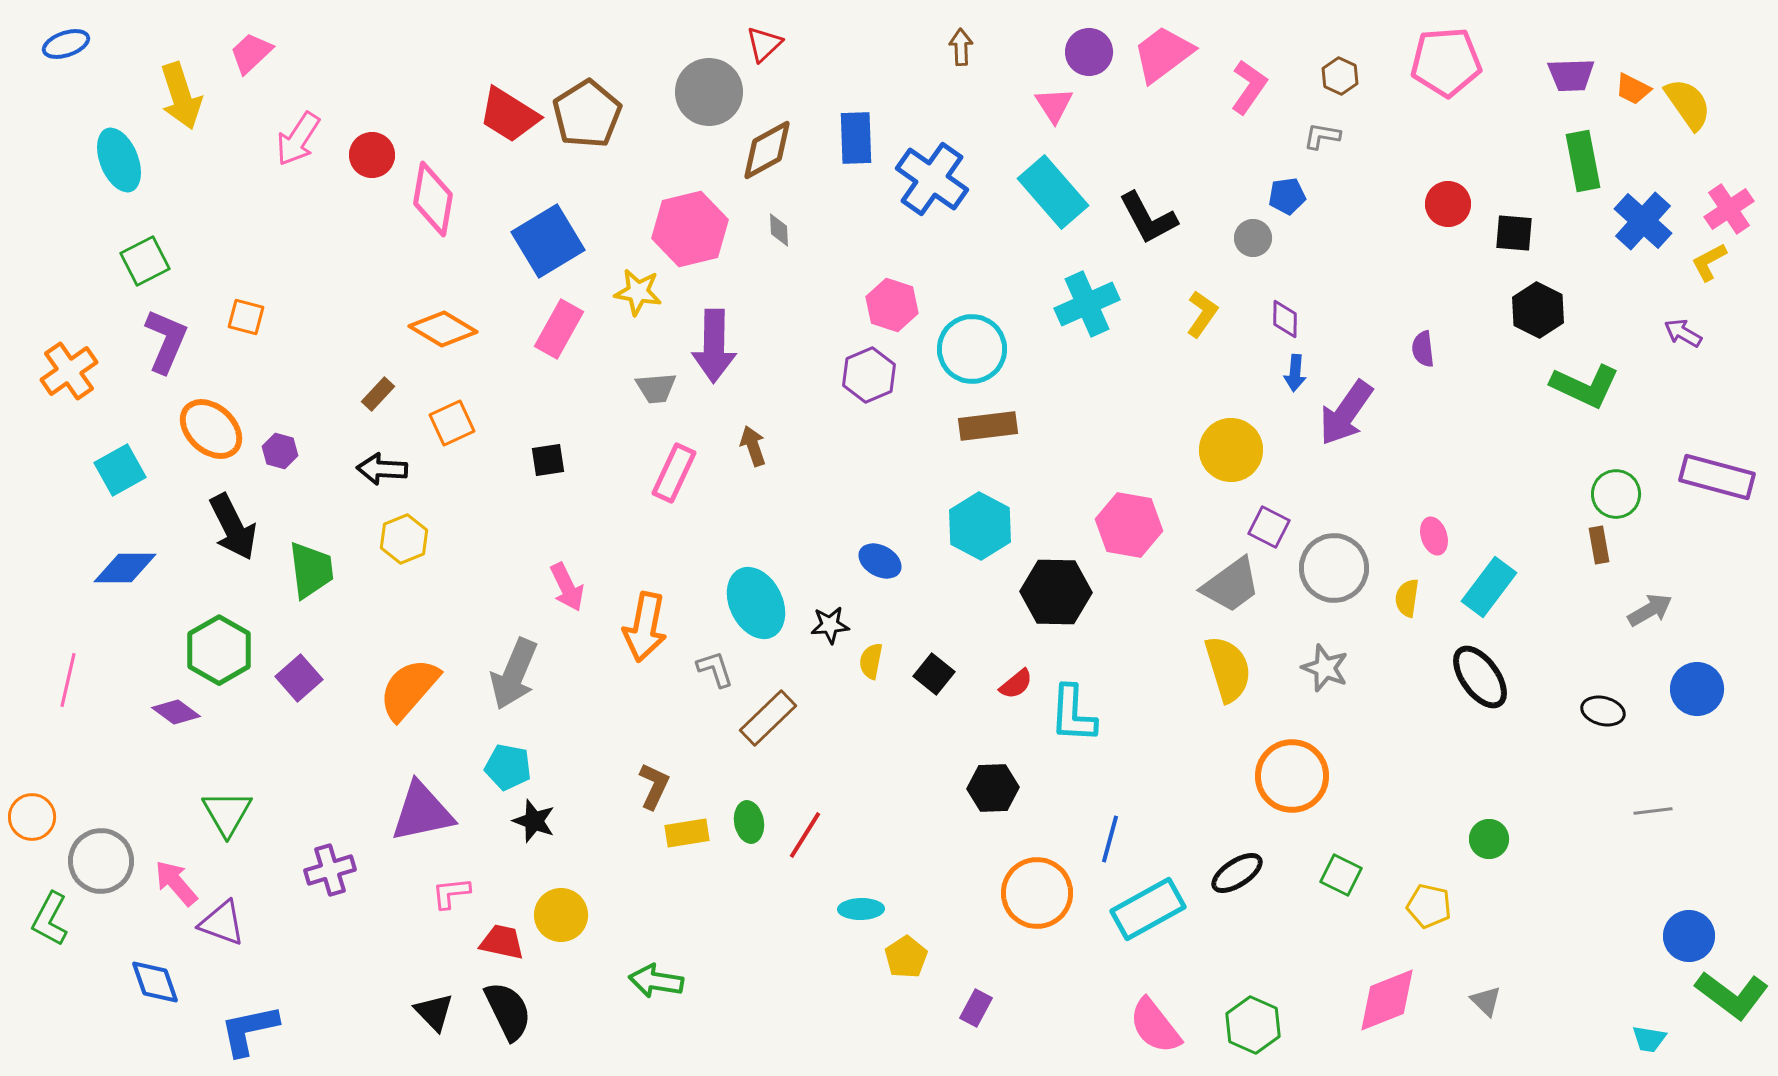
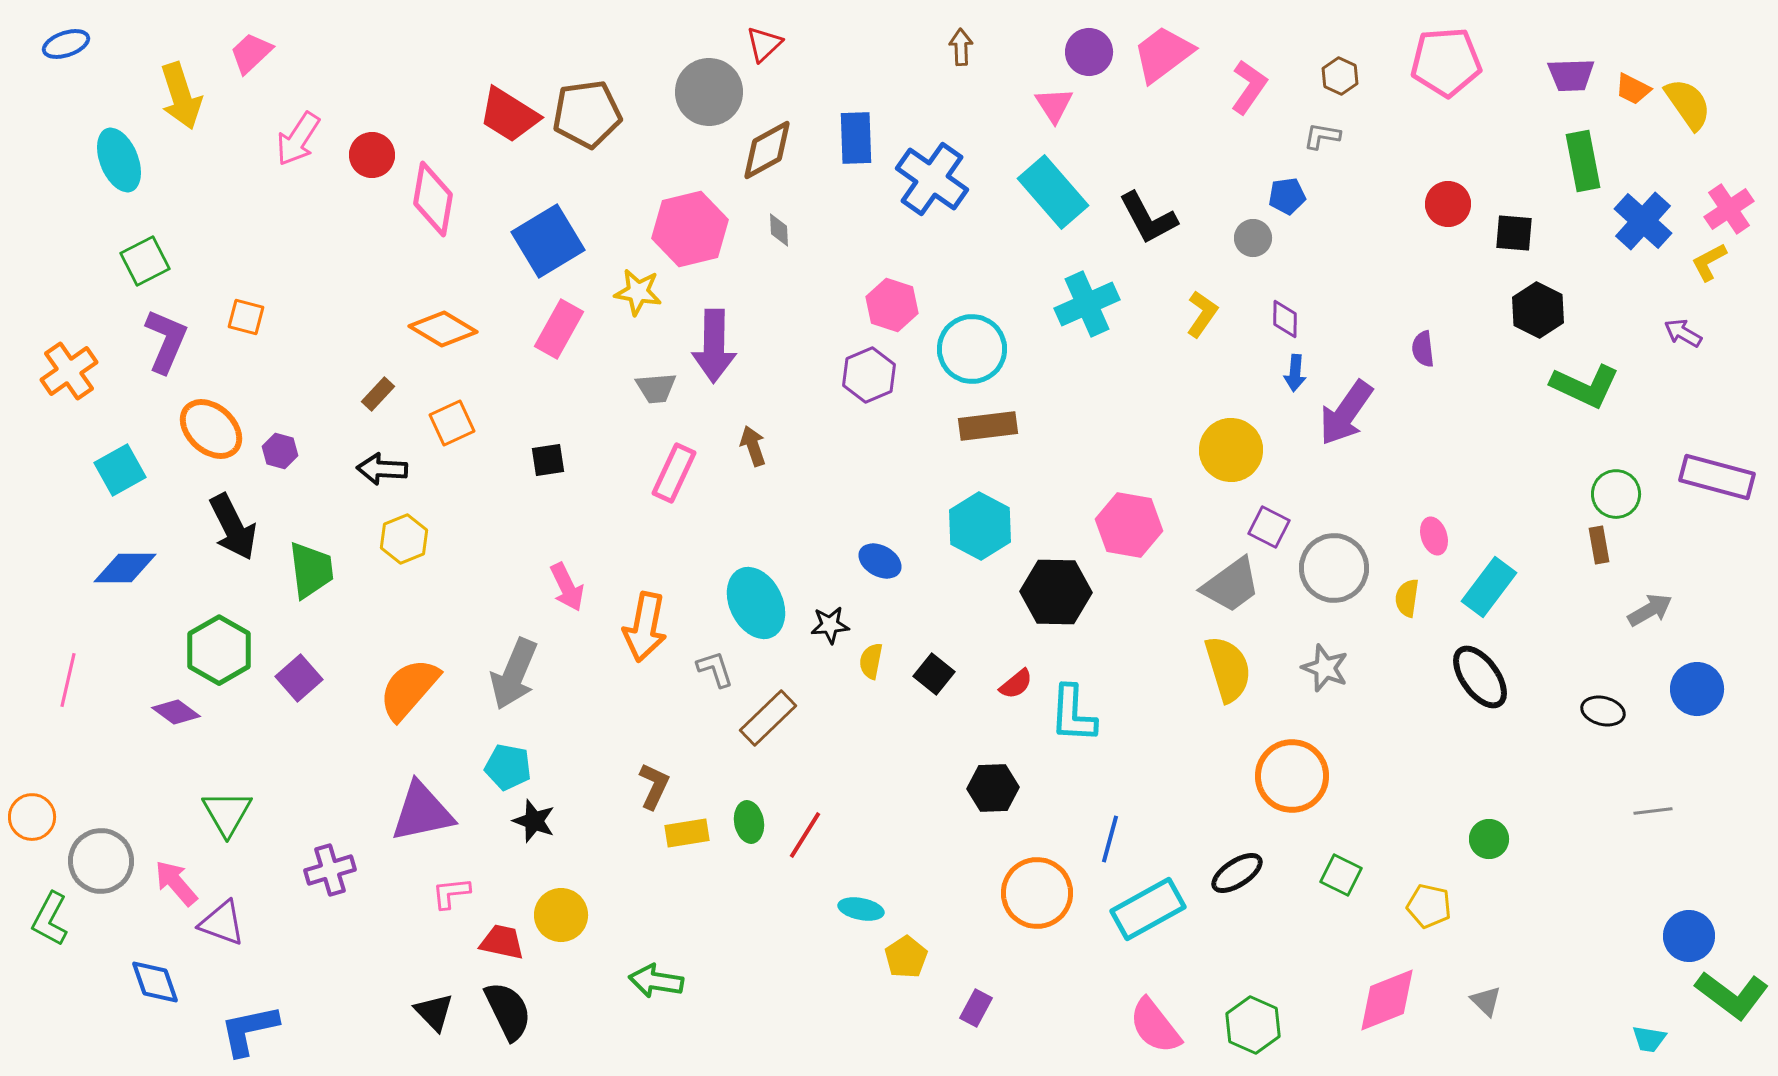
brown pentagon at (587, 114): rotated 24 degrees clockwise
cyan ellipse at (861, 909): rotated 12 degrees clockwise
